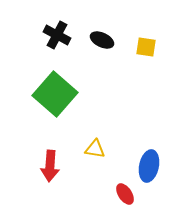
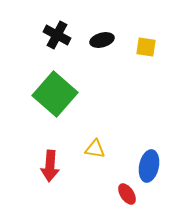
black ellipse: rotated 40 degrees counterclockwise
red ellipse: moved 2 px right
